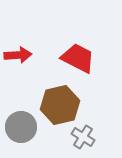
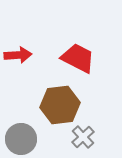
brown hexagon: rotated 6 degrees clockwise
gray circle: moved 12 px down
gray cross: rotated 15 degrees clockwise
